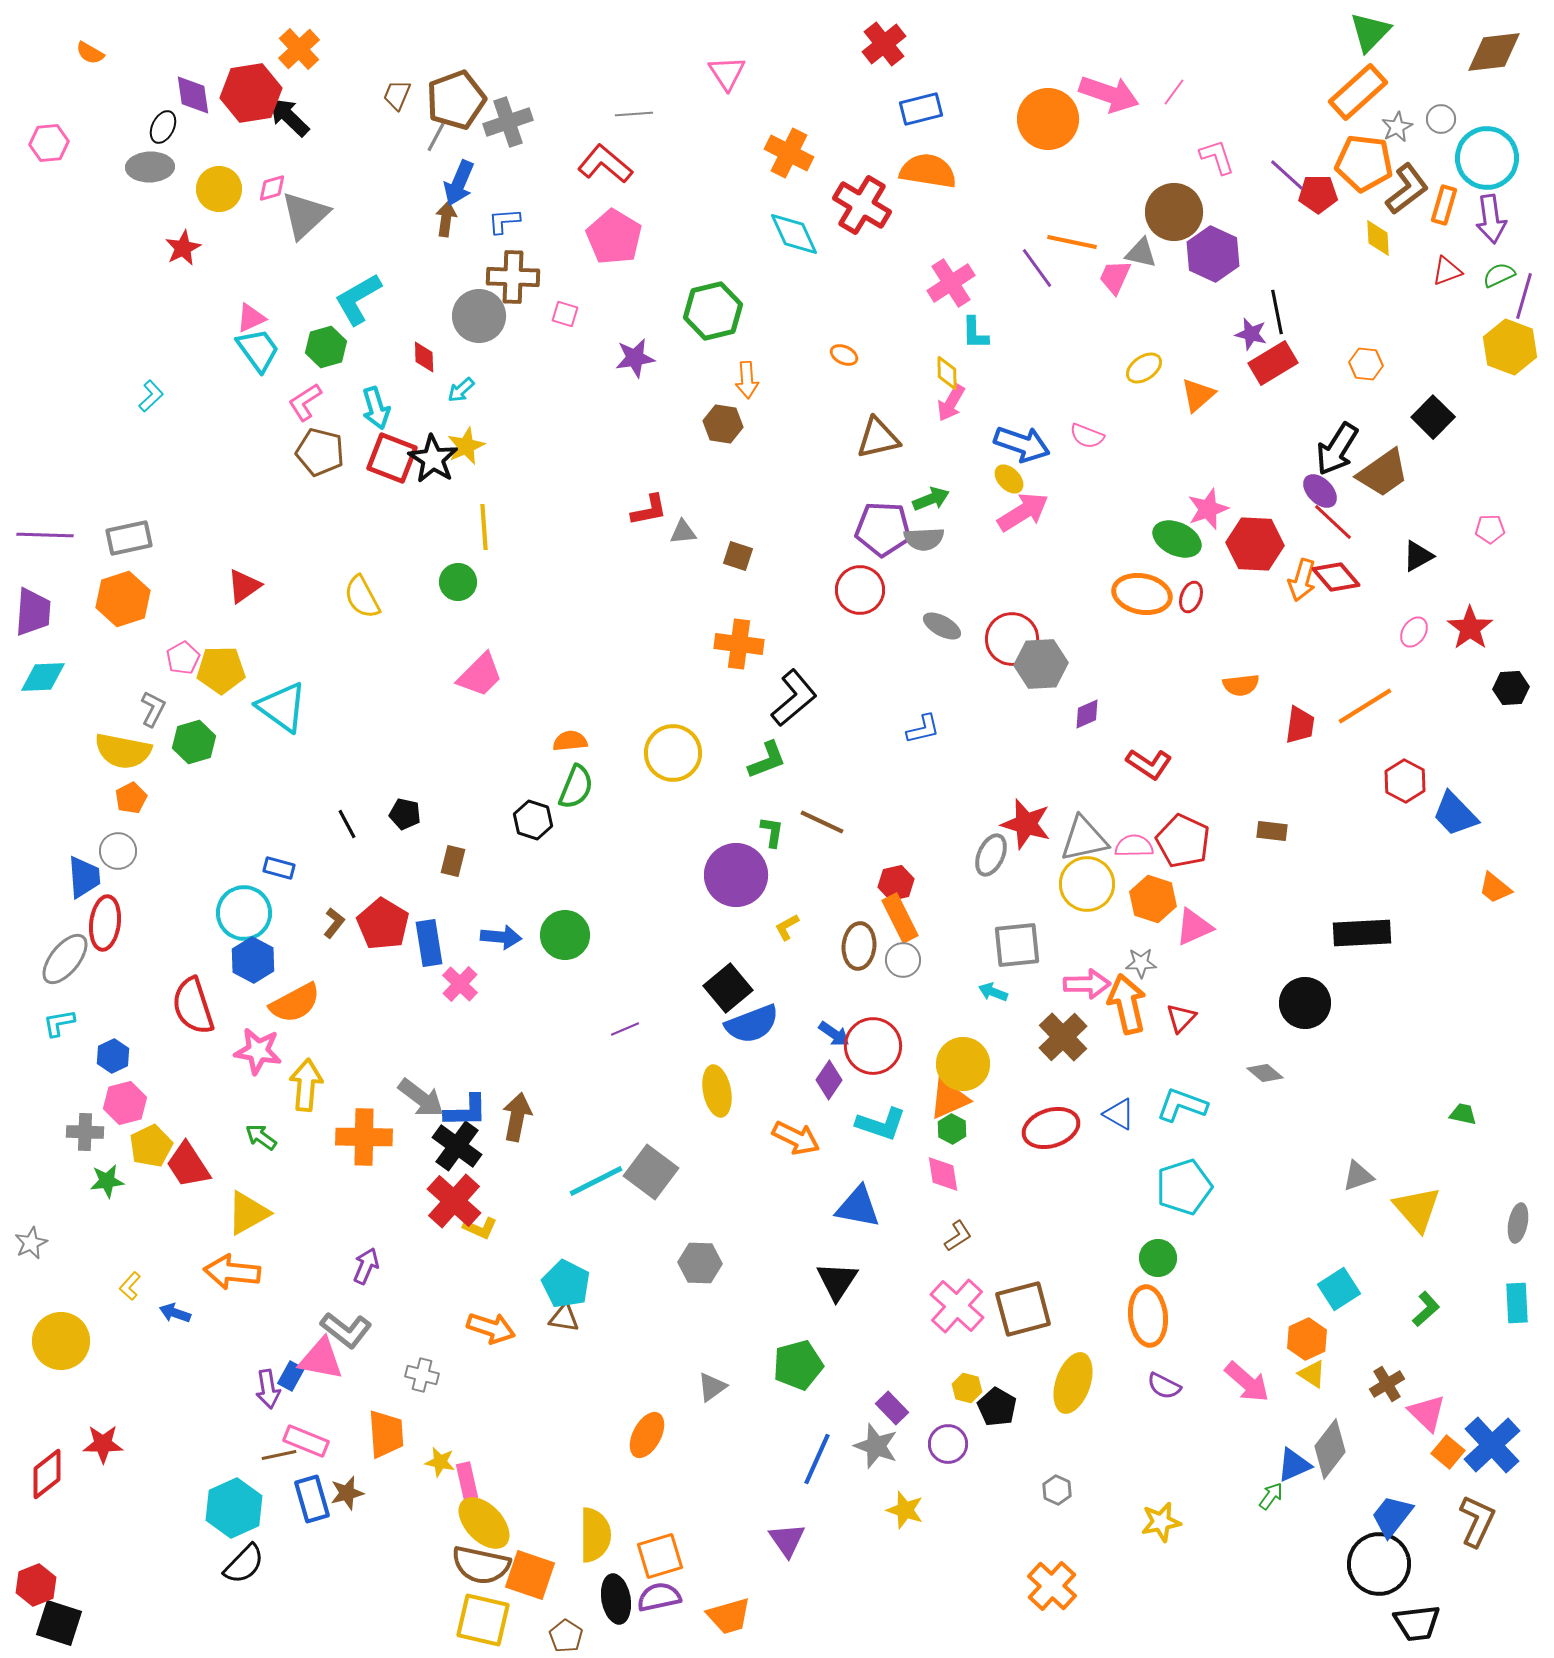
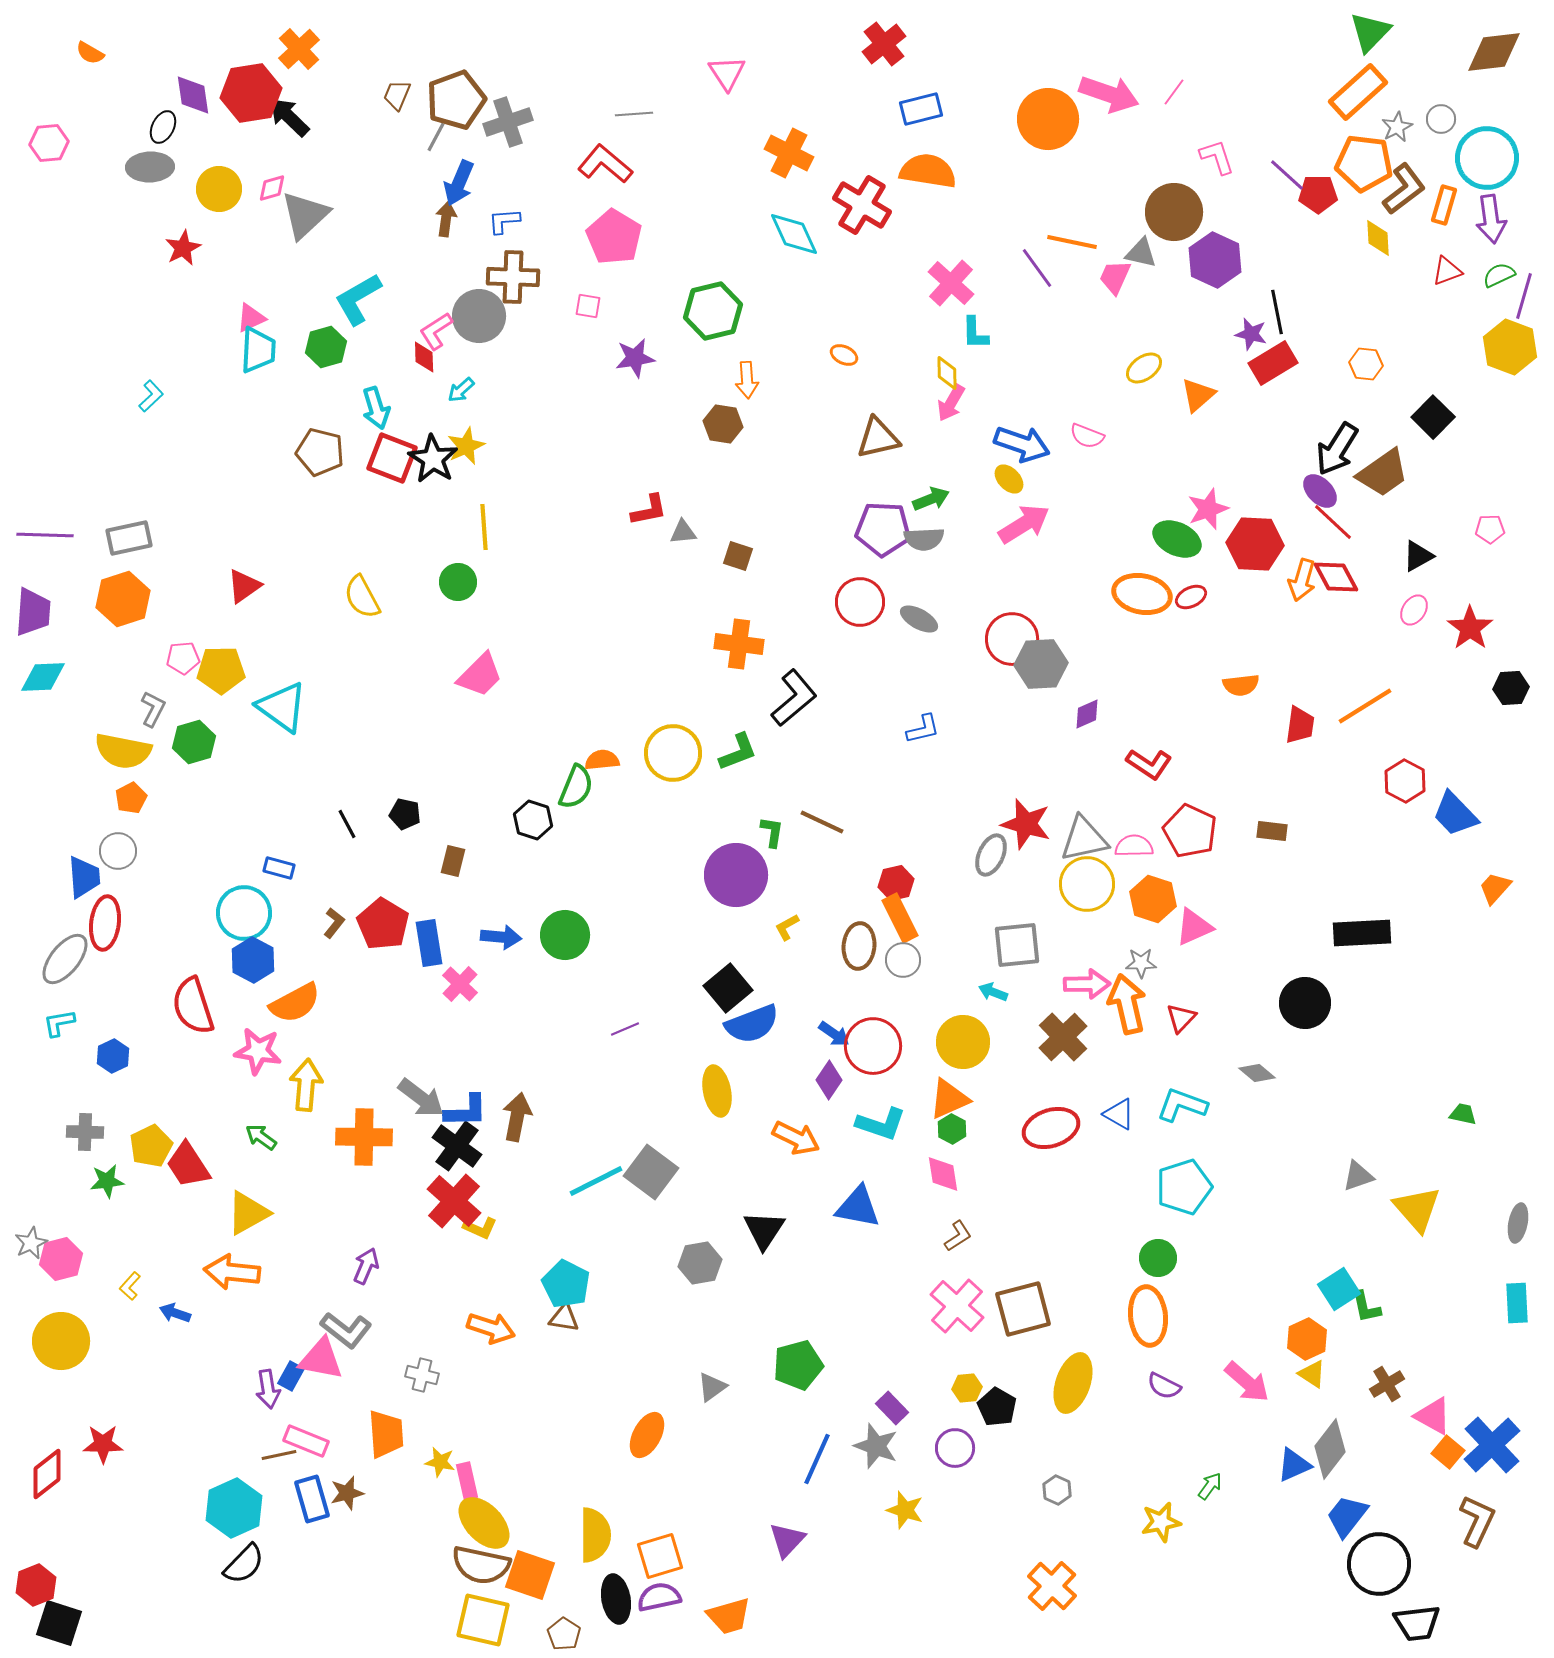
brown L-shape at (1407, 189): moved 3 px left
purple hexagon at (1213, 254): moved 2 px right, 6 px down
pink cross at (951, 283): rotated 15 degrees counterclockwise
pink square at (565, 314): moved 23 px right, 8 px up; rotated 8 degrees counterclockwise
cyan trapezoid at (258, 350): rotated 39 degrees clockwise
pink L-shape at (305, 402): moved 131 px right, 71 px up
pink arrow at (1023, 512): moved 1 px right, 12 px down
red diamond at (1336, 577): rotated 12 degrees clockwise
red circle at (860, 590): moved 12 px down
red ellipse at (1191, 597): rotated 44 degrees clockwise
gray ellipse at (942, 626): moved 23 px left, 7 px up
pink ellipse at (1414, 632): moved 22 px up
pink pentagon at (183, 658): rotated 24 degrees clockwise
orange semicircle at (570, 741): moved 32 px right, 19 px down
green L-shape at (767, 760): moved 29 px left, 8 px up
red pentagon at (1183, 841): moved 7 px right, 10 px up
orange trapezoid at (1495, 888): rotated 93 degrees clockwise
yellow circle at (963, 1064): moved 22 px up
gray diamond at (1265, 1073): moved 8 px left
pink hexagon at (125, 1103): moved 64 px left, 156 px down
gray hexagon at (700, 1263): rotated 12 degrees counterclockwise
black triangle at (837, 1281): moved 73 px left, 51 px up
green L-shape at (1426, 1309): moved 60 px left, 2 px up; rotated 120 degrees clockwise
yellow hexagon at (967, 1388): rotated 20 degrees counterclockwise
pink triangle at (1427, 1413): moved 6 px right, 3 px down; rotated 15 degrees counterclockwise
purple circle at (948, 1444): moved 7 px right, 4 px down
green arrow at (1271, 1496): moved 61 px left, 10 px up
blue trapezoid at (1392, 1516): moved 45 px left
purple triangle at (787, 1540): rotated 18 degrees clockwise
brown pentagon at (566, 1636): moved 2 px left, 2 px up
